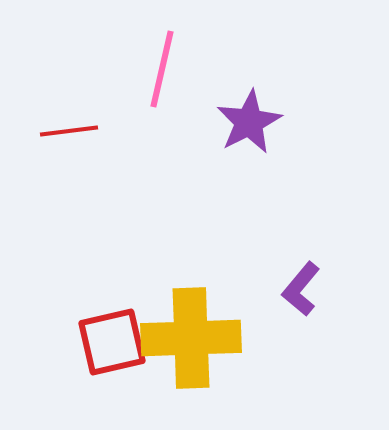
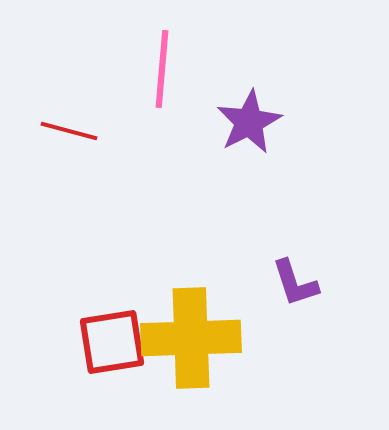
pink line: rotated 8 degrees counterclockwise
red line: rotated 22 degrees clockwise
purple L-shape: moved 6 px left, 6 px up; rotated 58 degrees counterclockwise
red square: rotated 4 degrees clockwise
